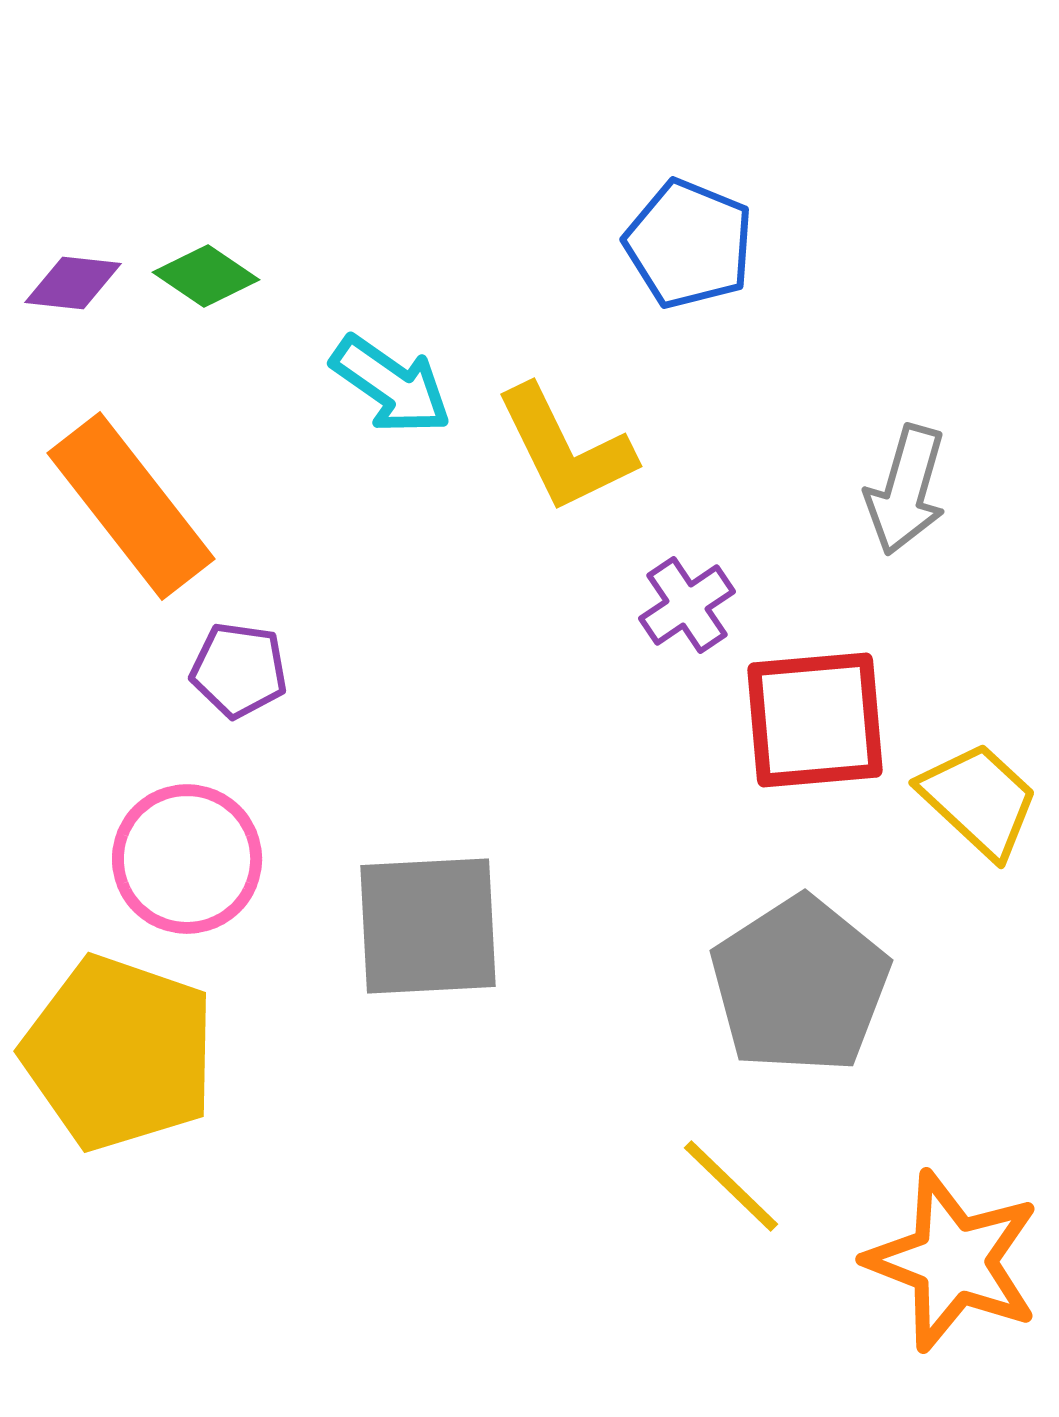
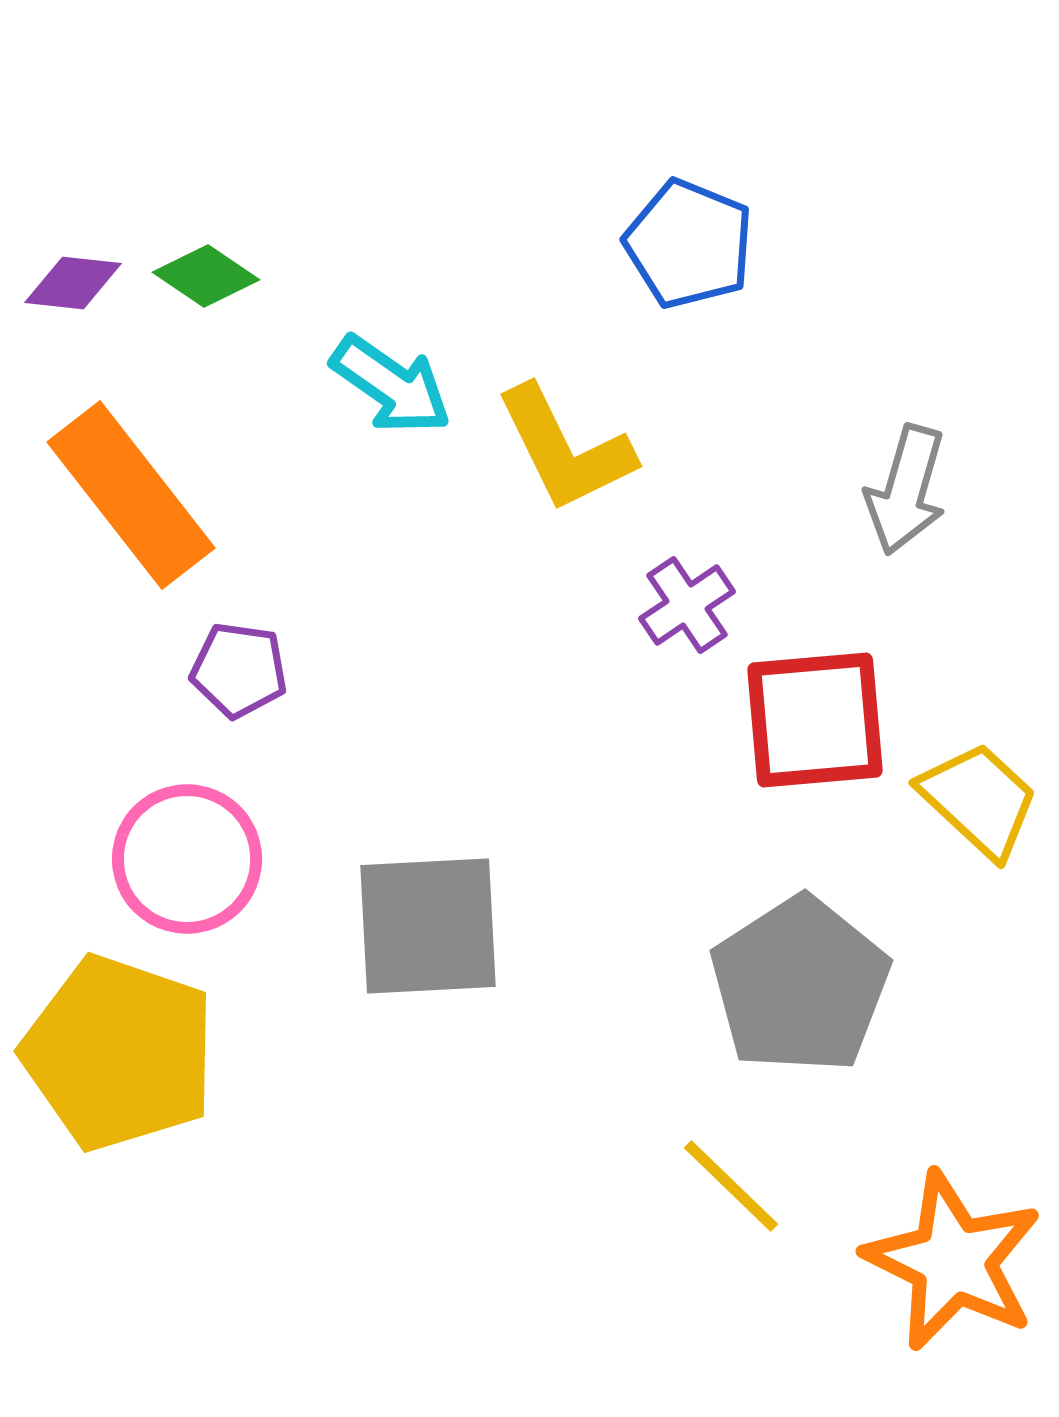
orange rectangle: moved 11 px up
orange star: rotated 5 degrees clockwise
